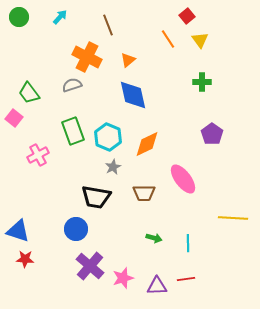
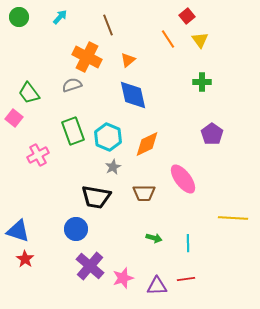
red star: rotated 30 degrees clockwise
